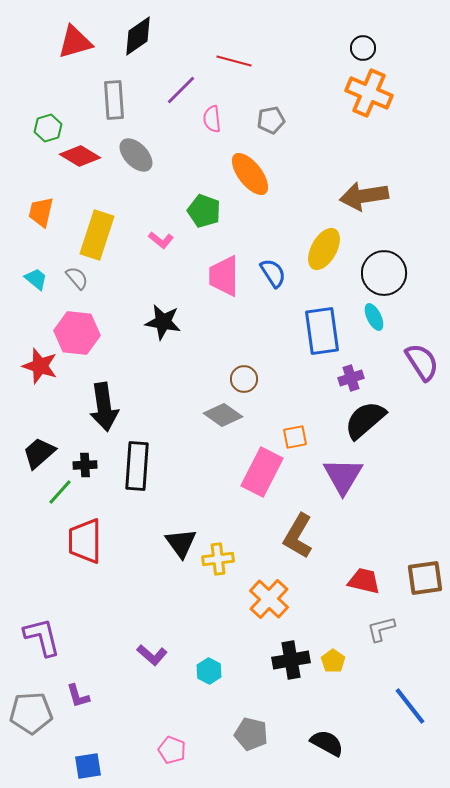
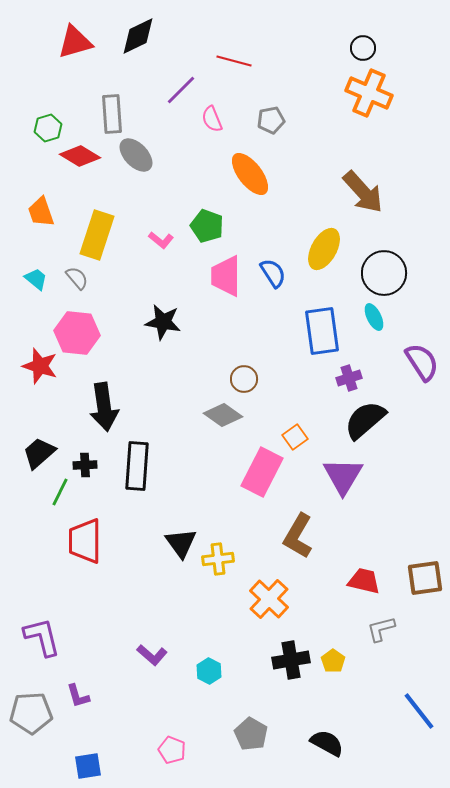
black diamond at (138, 36): rotated 9 degrees clockwise
gray rectangle at (114, 100): moved 2 px left, 14 px down
pink semicircle at (212, 119): rotated 16 degrees counterclockwise
brown arrow at (364, 196): moved 1 px left, 4 px up; rotated 123 degrees counterclockwise
green pentagon at (204, 211): moved 3 px right, 15 px down
orange trapezoid at (41, 212): rotated 32 degrees counterclockwise
pink trapezoid at (224, 276): moved 2 px right
purple cross at (351, 378): moved 2 px left
orange square at (295, 437): rotated 25 degrees counterclockwise
green line at (60, 492): rotated 16 degrees counterclockwise
blue line at (410, 706): moved 9 px right, 5 px down
gray pentagon at (251, 734): rotated 16 degrees clockwise
